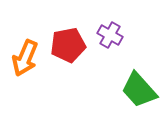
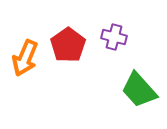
purple cross: moved 4 px right, 2 px down; rotated 15 degrees counterclockwise
red pentagon: rotated 24 degrees counterclockwise
